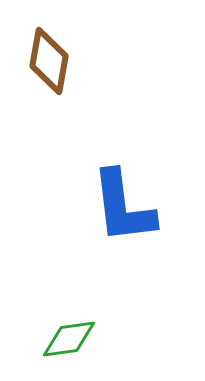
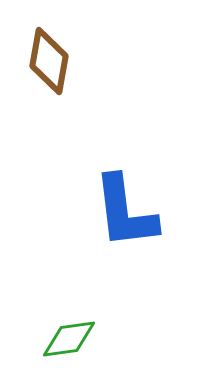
blue L-shape: moved 2 px right, 5 px down
